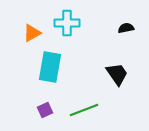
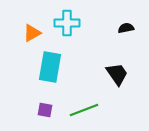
purple square: rotated 35 degrees clockwise
